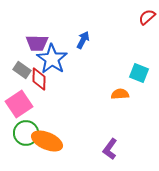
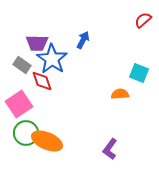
red semicircle: moved 4 px left, 3 px down
gray rectangle: moved 5 px up
red diamond: moved 3 px right, 2 px down; rotated 20 degrees counterclockwise
